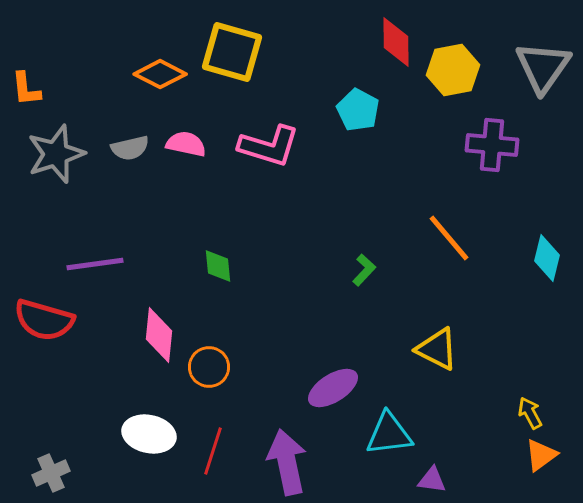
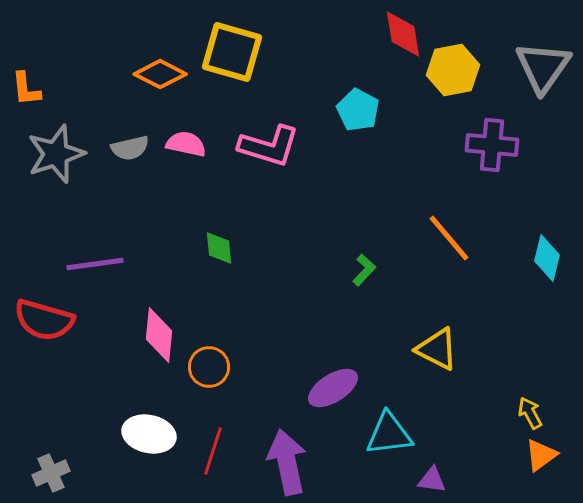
red diamond: moved 7 px right, 8 px up; rotated 9 degrees counterclockwise
green diamond: moved 1 px right, 18 px up
